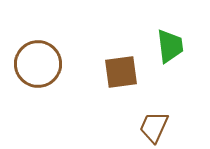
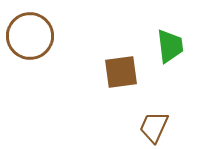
brown circle: moved 8 px left, 28 px up
